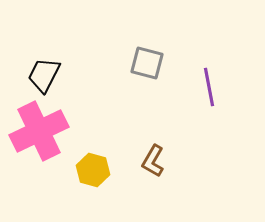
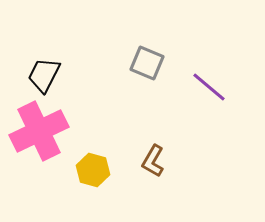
gray square: rotated 8 degrees clockwise
purple line: rotated 39 degrees counterclockwise
